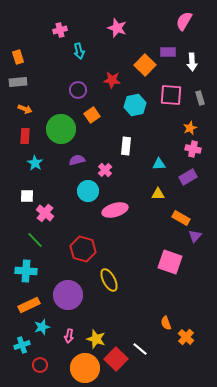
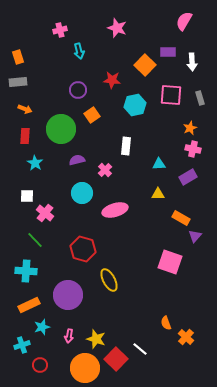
cyan circle at (88, 191): moved 6 px left, 2 px down
